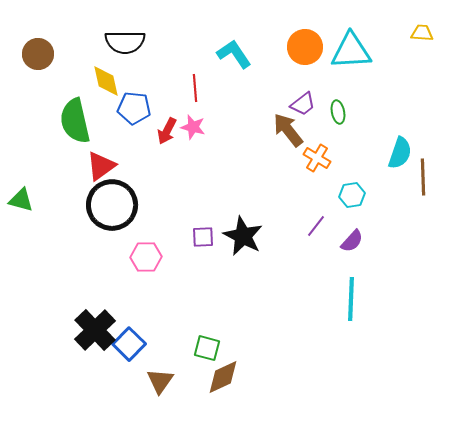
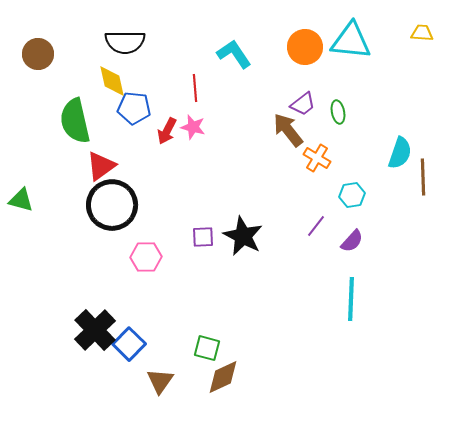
cyan triangle: moved 10 px up; rotated 9 degrees clockwise
yellow diamond: moved 6 px right
